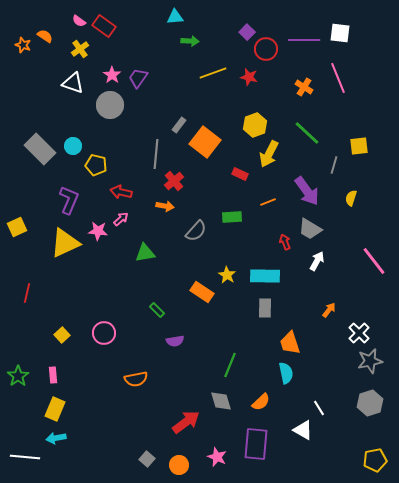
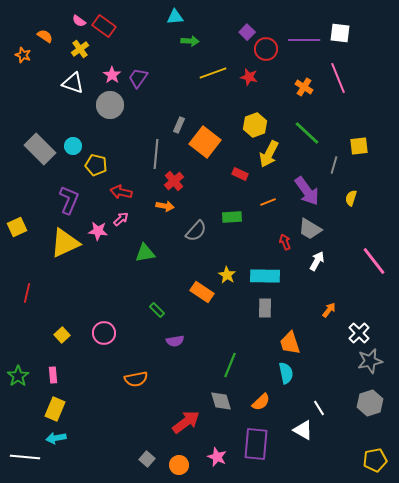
orange star at (23, 45): moved 10 px down
gray rectangle at (179, 125): rotated 14 degrees counterclockwise
